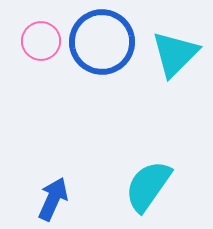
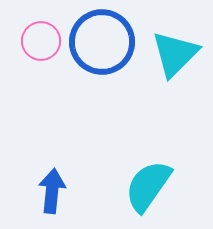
blue arrow: moved 1 px left, 8 px up; rotated 18 degrees counterclockwise
